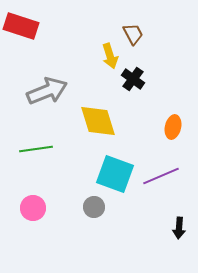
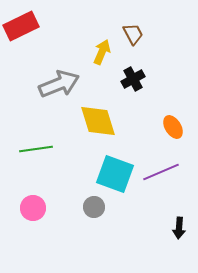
red rectangle: rotated 44 degrees counterclockwise
yellow arrow: moved 8 px left, 4 px up; rotated 140 degrees counterclockwise
black cross: rotated 25 degrees clockwise
gray arrow: moved 12 px right, 7 px up
orange ellipse: rotated 45 degrees counterclockwise
purple line: moved 4 px up
